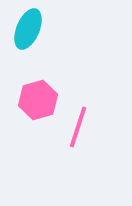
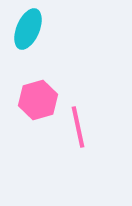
pink line: rotated 30 degrees counterclockwise
